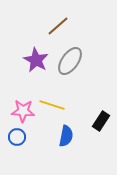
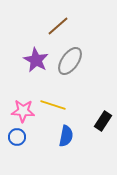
yellow line: moved 1 px right
black rectangle: moved 2 px right
